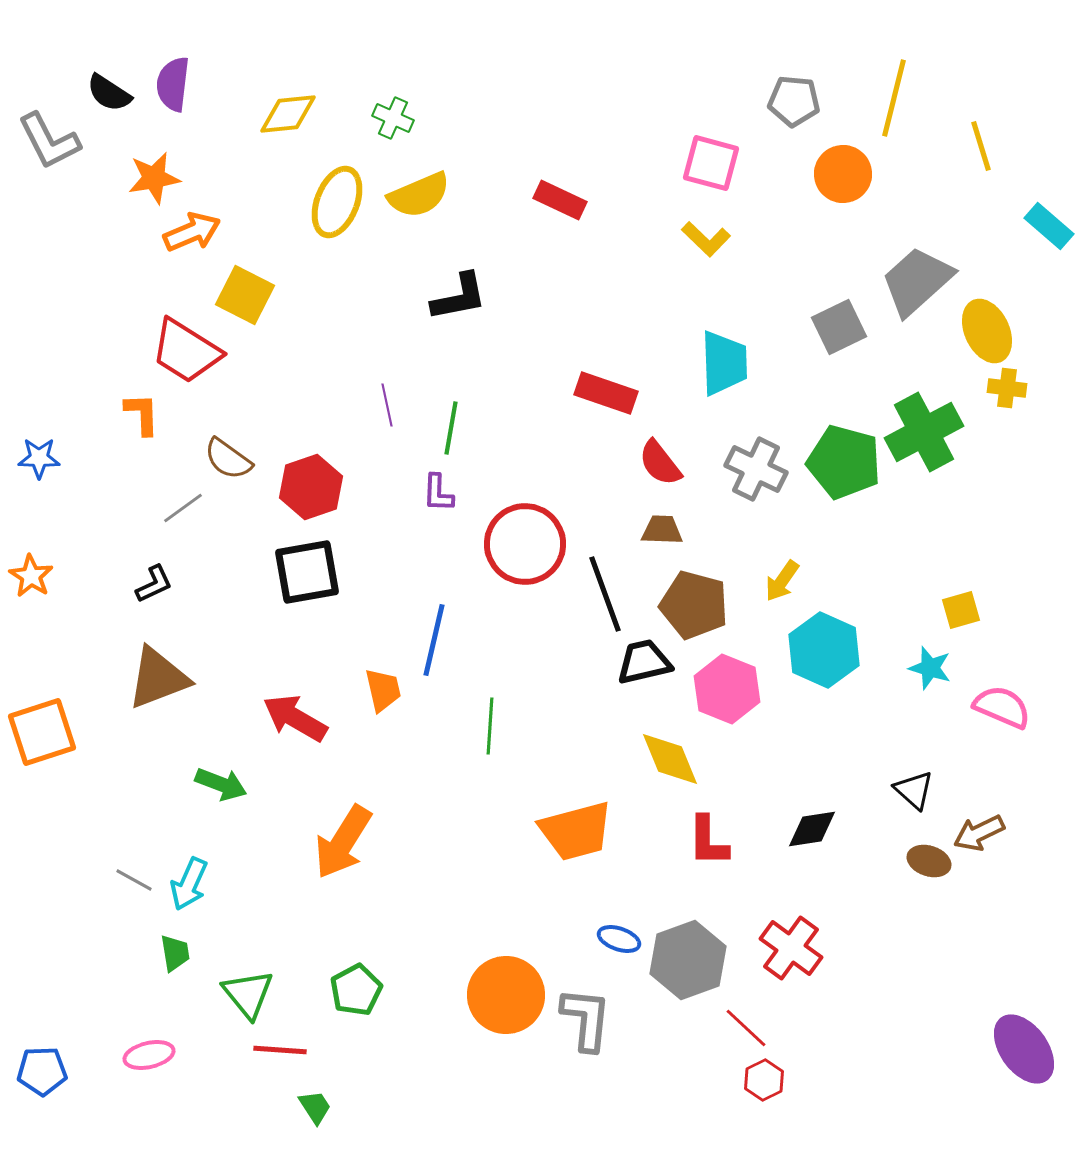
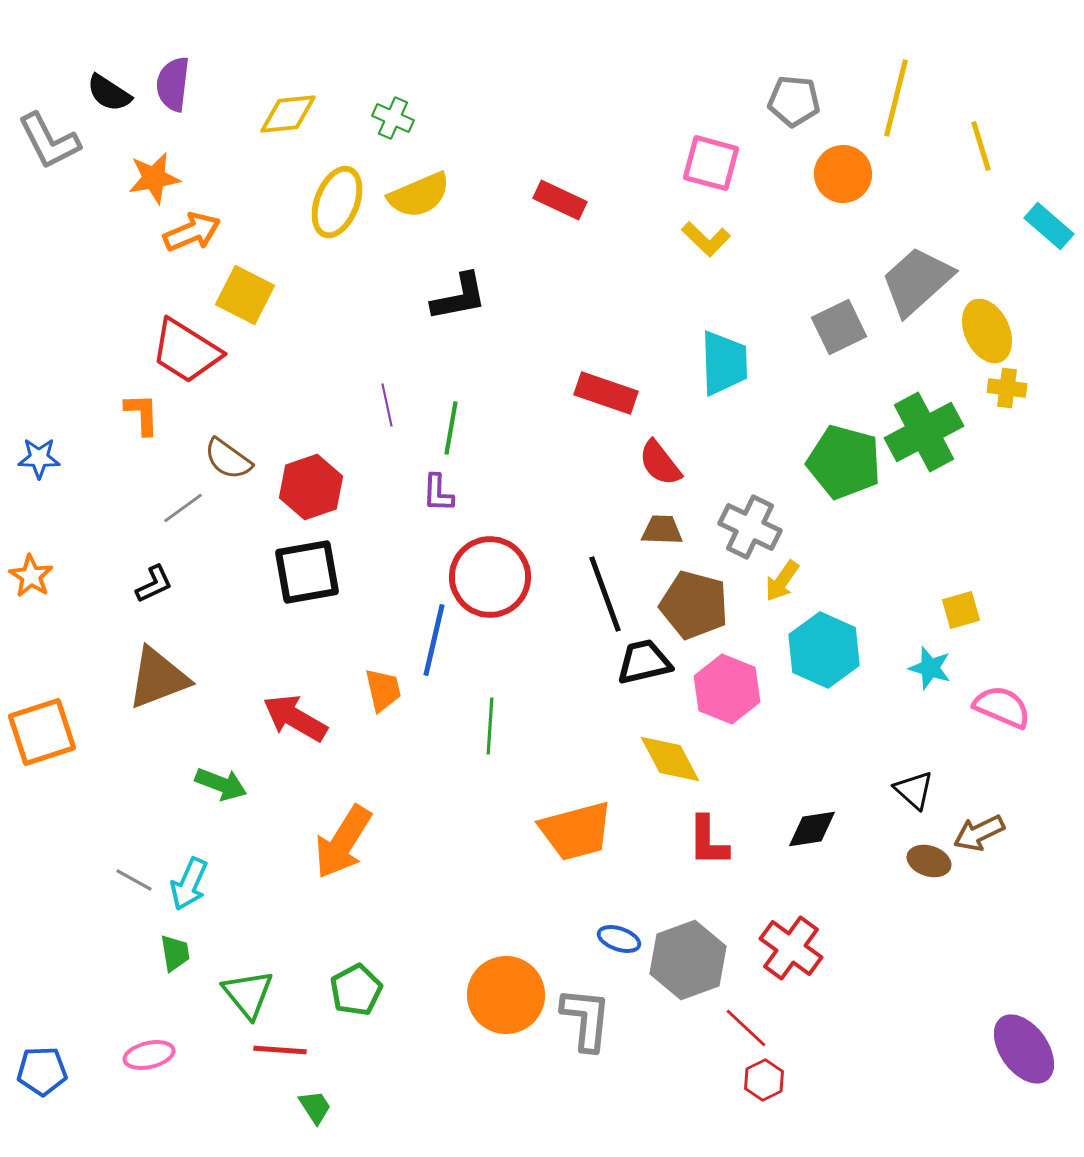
yellow line at (894, 98): moved 2 px right
gray cross at (756, 469): moved 6 px left, 58 px down
red circle at (525, 544): moved 35 px left, 33 px down
yellow diamond at (670, 759): rotated 6 degrees counterclockwise
